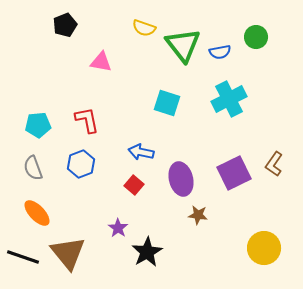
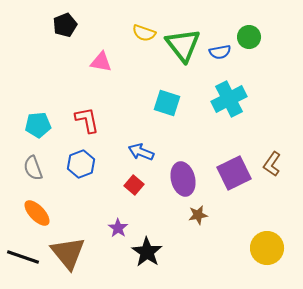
yellow semicircle: moved 5 px down
green circle: moved 7 px left
blue arrow: rotated 10 degrees clockwise
brown L-shape: moved 2 px left
purple ellipse: moved 2 px right
brown star: rotated 18 degrees counterclockwise
yellow circle: moved 3 px right
black star: rotated 8 degrees counterclockwise
